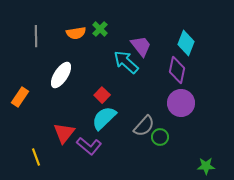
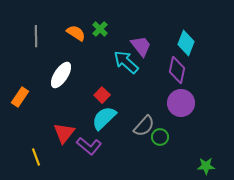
orange semicircle: rotated 138 degrees counterclockwise
